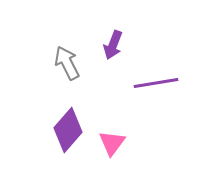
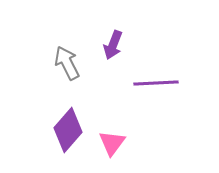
purple line: rotated 6 degrees clockwise
